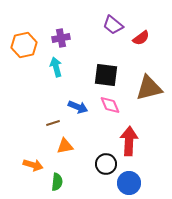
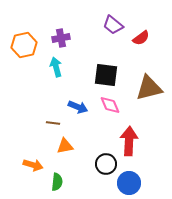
brown line: rotated 24 degrees clockwise
